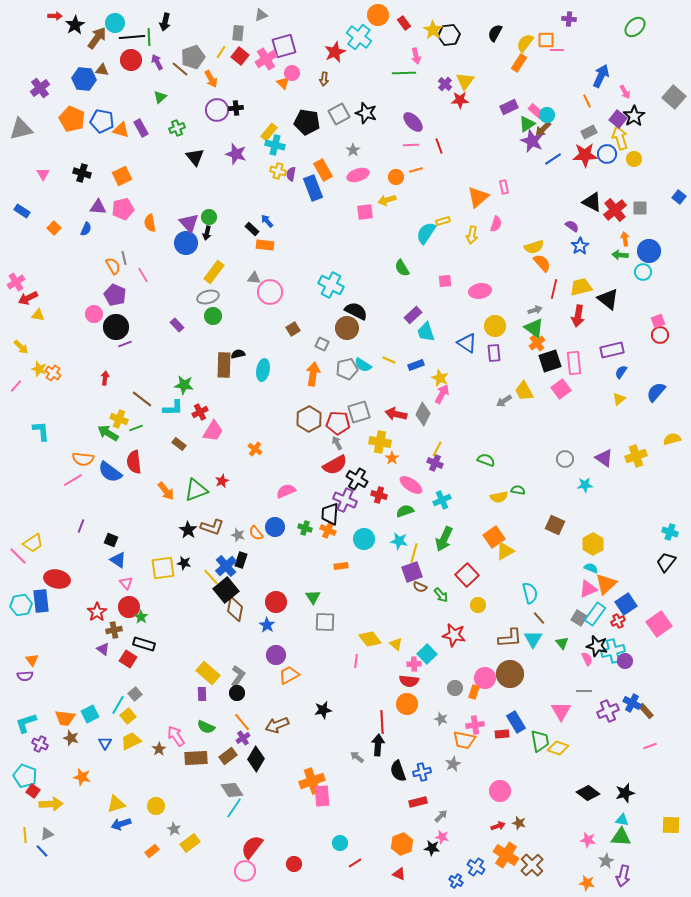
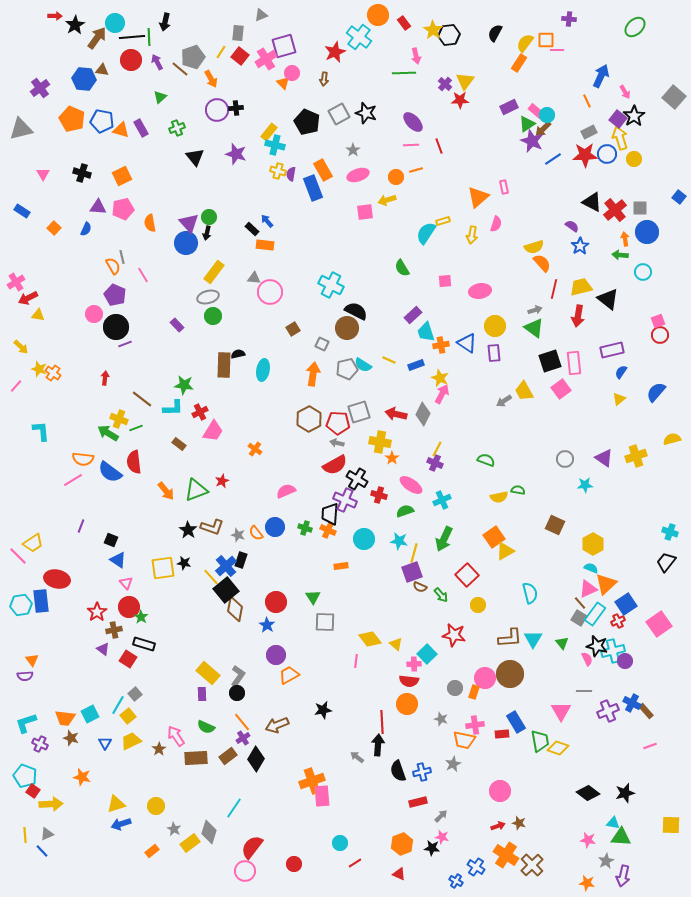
black pentagon at (307, 122): rotated 15 degrees clockwise
blue circle at (649, 251): moved 2 px left, 19 px up
gray line at (124, 258): moved 2 px left, 1 px up
orange cross at (537, 343): moved 96 px left, 2 px down; rotated 28 degrees clockwise
gray arrow at (337, 443): rotated 48 degrees counterclockwise
brown line at (539, 618): moved 41 px right, 15 px up
gray diamond at (232, 790): moved 23 px left, 42 px down; rotated 50 degrees clockwise
cyan triangle at (622, 820): moved 9 px left, 3 px down
